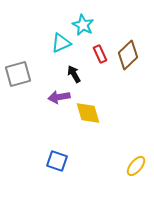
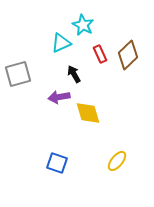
blue square: moved 2 px down
yellow ellipse: moved 19 px left, 5 px up
